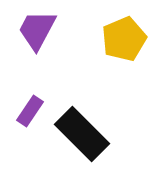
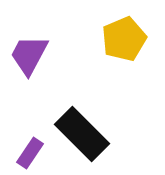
purple trapezoid: moved 8 px left, 25 px down
purple rectangle: moved 42 px down
